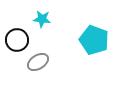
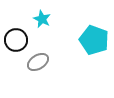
cyan star: rotated 18 degrees clockwise
black circle: moved 1 px left
